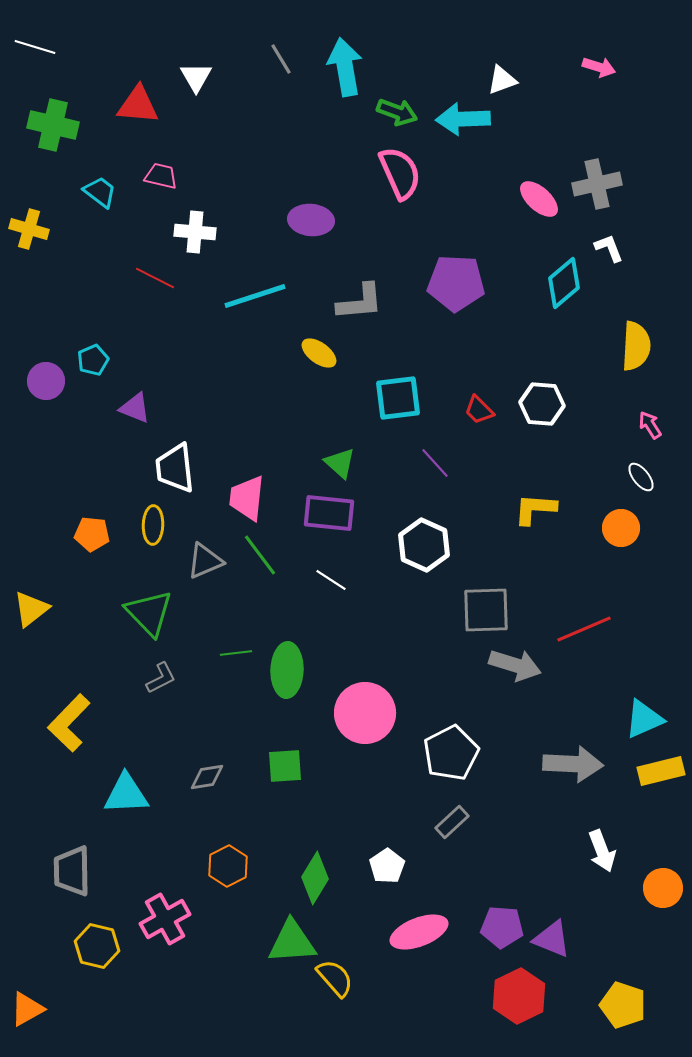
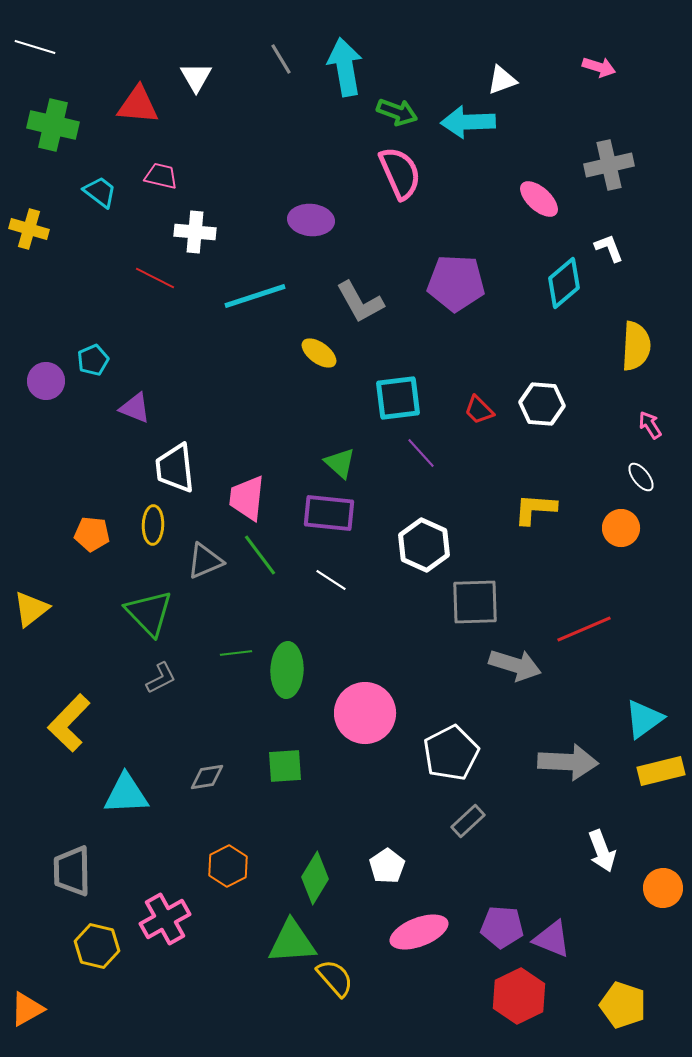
cyan arrow at (463, 119): moved 5 px right, 3 px down
gray cross at (597, 184): moved 12 px right, 19 px up
gray L-shape at (360, 302): rotated 66 degrees clockwise
purple line at (435, 463): moved 14 px left, 10 px up
gray square at (486, 610): moved 11 px left, 8 px up
cyan triangle at (644, 719): rotated 12 degrees counterclockwise
gray arrow at (573, 764): moved 5 px left, 2 px up
gray rectangle at (452, 822): moved 16 px right, 1 px up
